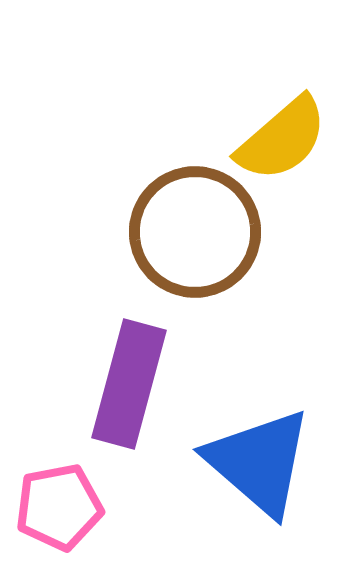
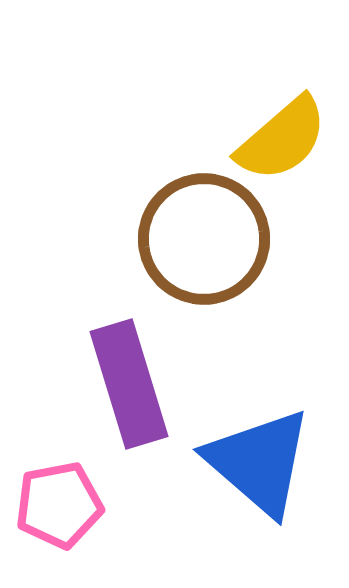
brown circle: moved 9 px right, 7 px down
purple rectangle: rotated 32 degrees counterclockwise
pink pentagon: moved 2 px up
